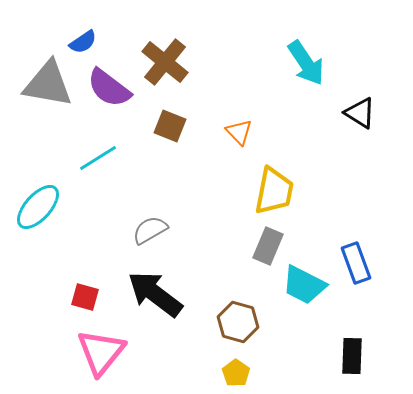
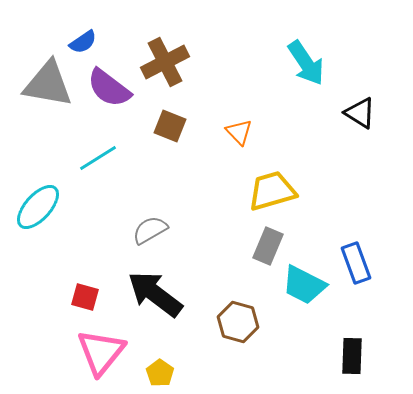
brown cross: rotated 24 degrees clockwise
yellow trapezoid: moved 2 px left; rotated 117 degrees counterclockwise
yellow pentagon: moved 76 px left
